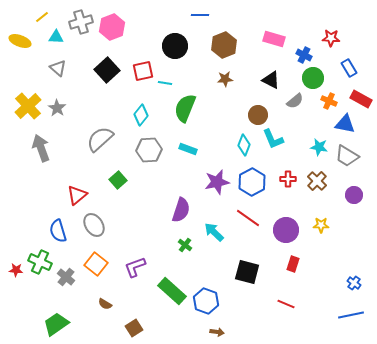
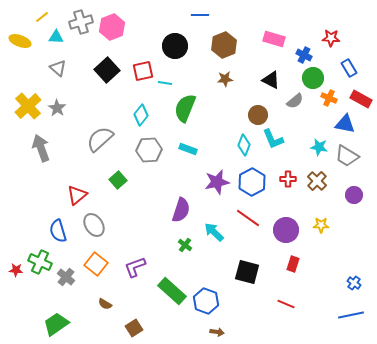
orange cross at (329, 101): moved 3 px up
